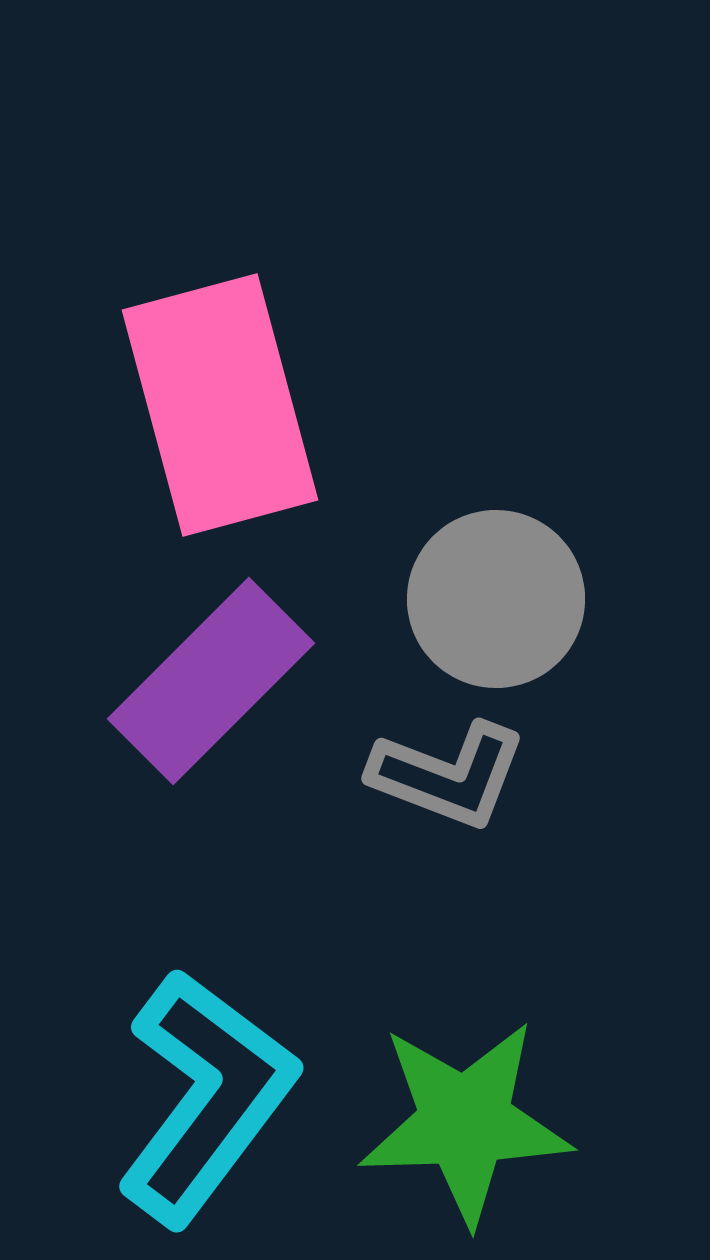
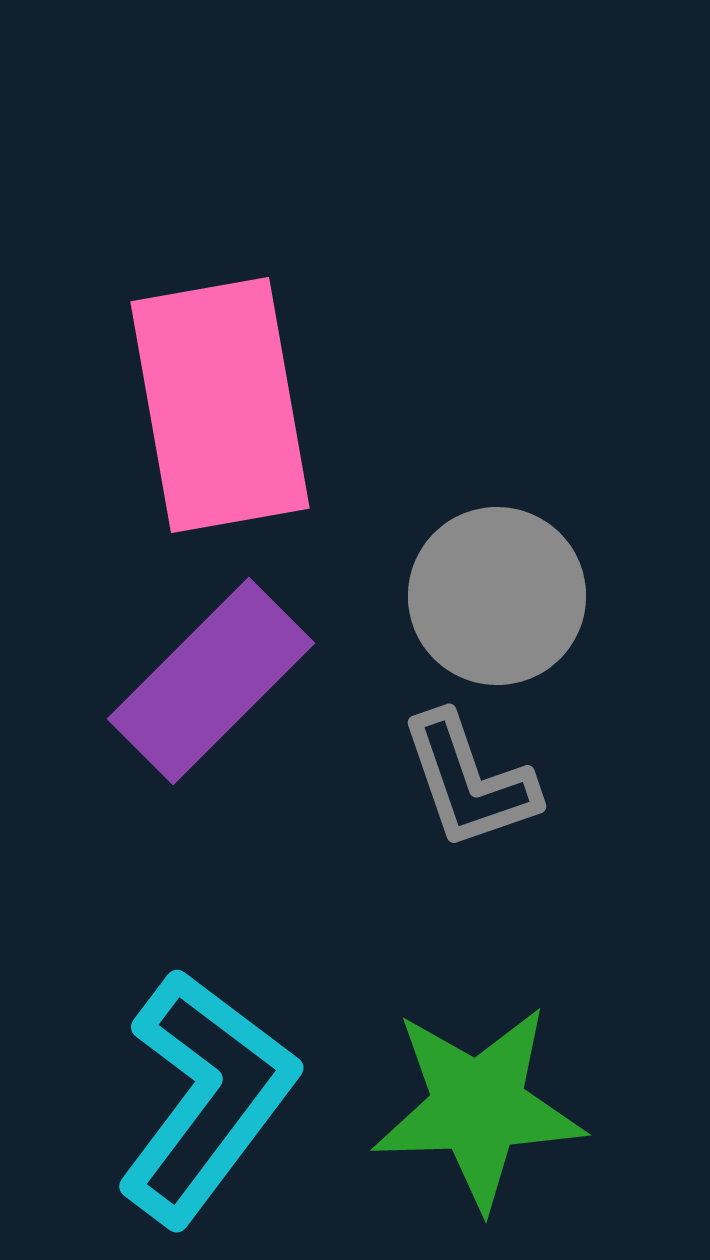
pink rectangle: rotated 5 degrees clockwise
gray circle: moved 1 px right, 3 px up
gray L-shape: moved 21 px right, 6 px down; rotated 50 degrees clockwise
green star: moved 13 px right, 15 px up
